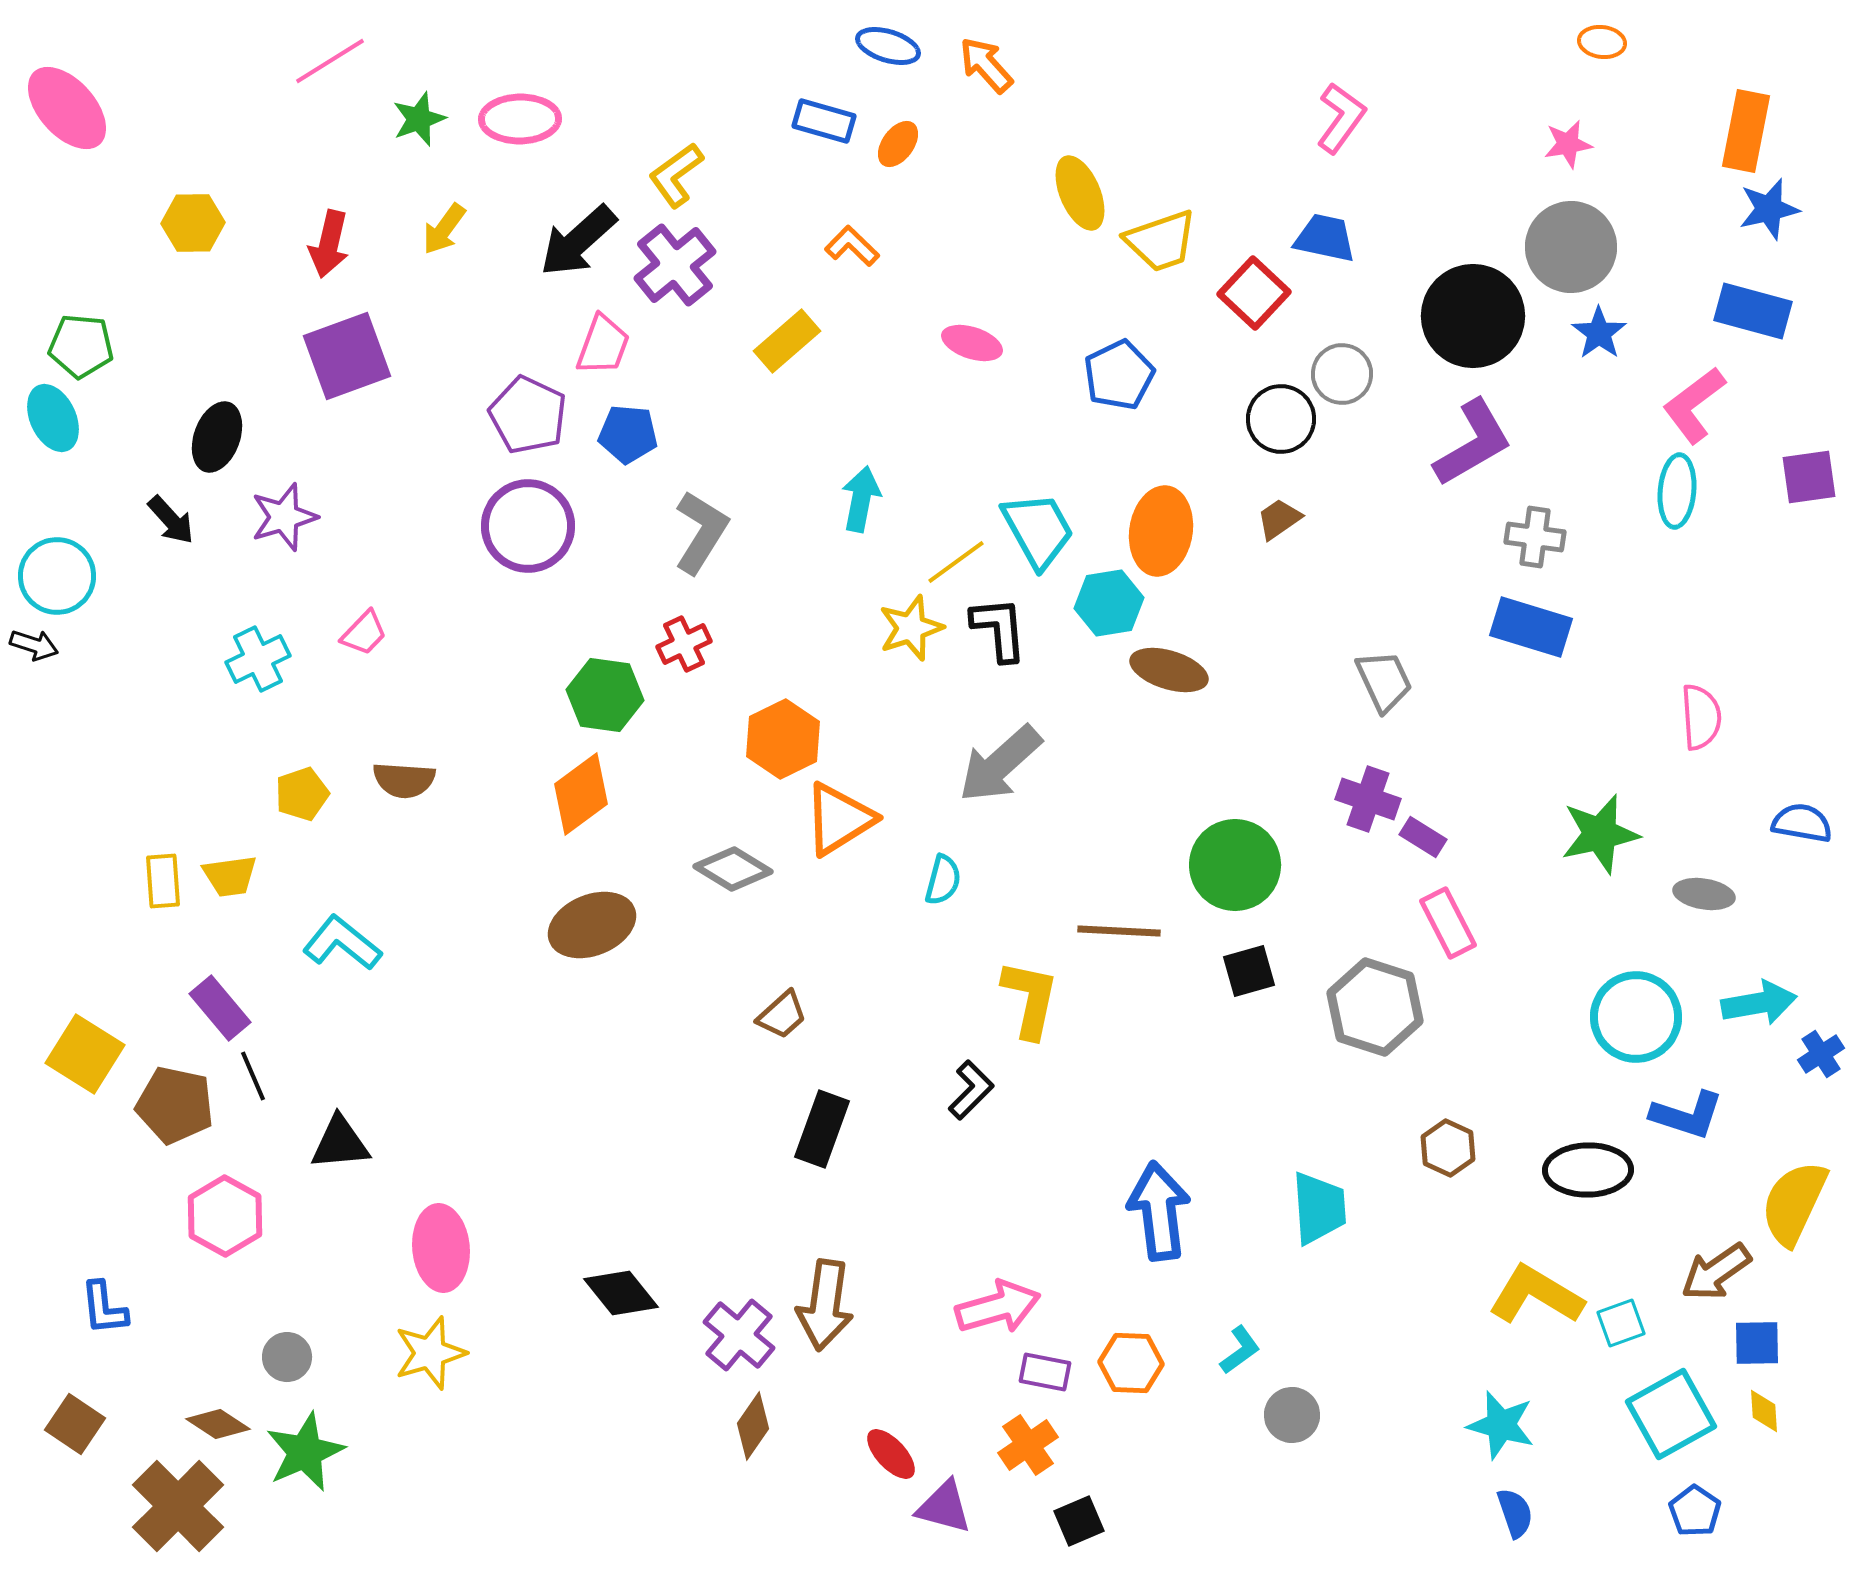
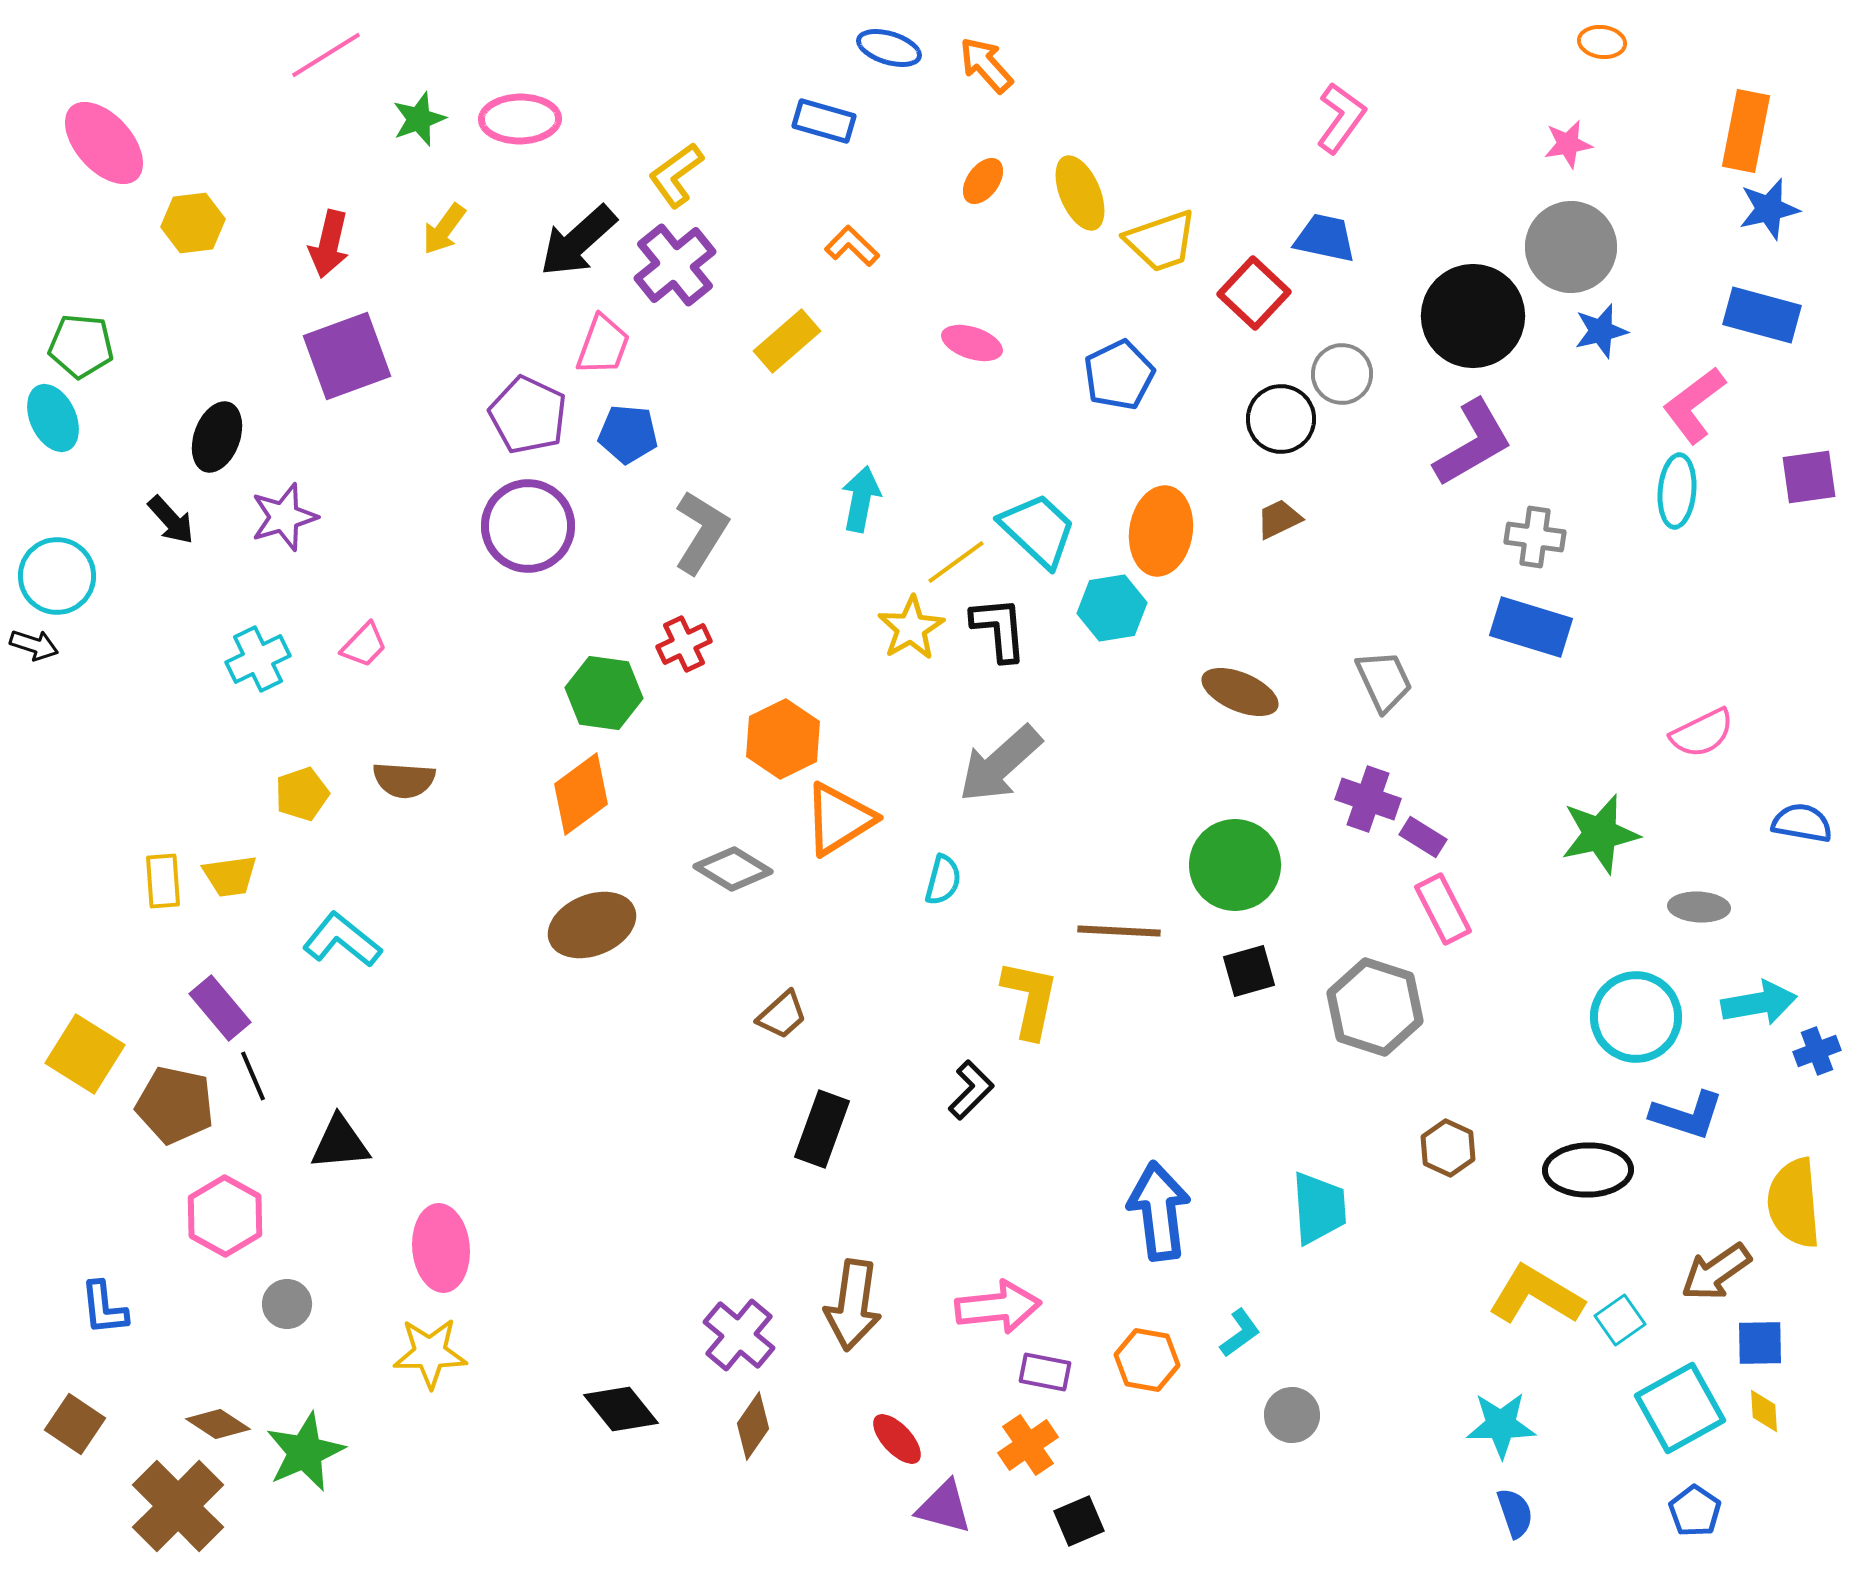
blue ellipse at (888, 46): moved 1 px right, 2 px down
pink line at (330, 61): moved 4 px left, 6 px up
pink ellipse at (67, 108): moved 37 px right, 35 px down
orange ellipse at (898, 144): moved 85 px right, 37 px down
yellow hexagon at (193, 223): rotated 6 degrees counterclockwise
blue rectangle at (1753, 311): moved 9 px right, 4 px down
blue star at (1599, 333): moved 2 px right, 2 px up; rotated 22 degrees clockwise
brown trapezoid at (1279, 519): rotated 9 degrees clockwise
cyan trapezoid at (1038, 530): rotated 18 degrees counterclockwise
cyan hexagon at (1109, 603): moved 3 px right, 5 px down
yellow star at (911, 628): rotated 12 degrees counterclockwise
pink trapezoid at (364, 633): moved 12 px down
brown ellipse at (1169, 670): moved 71 px right, 22 px down; rotated 6 degrees clockwise
green hexagon at (605, 695): moved 1 px left, 2 px up
pink semicircle at (1701, 717): moved 1 px right, 16 px down; rotated 68 degrees clockwise
gray ellipse at (1704, 894): moved 5 px left, 13 px down; rotated 6 degrees counterclockwise
pink rectangle at (1448, 923): moved 5 px left, 14 px up
cyan L-shape at (342, 943): moved 3 px up
blue cross at (1821, 1054): moved 4 px left, 3 px up; rotated 12 degrees clockwise
yellow semicircle at (1794, 1203): rotated 30 degrees counterclockwise
black diamond at (621, 1293): moved 116 px down
brown arrow at (825, 1305): moved 28 px right
pink arrow at (998, 1307): rotated 10 degrees clockwise
cyan square at (1621, 1323): moved 1 px left, 3 px up; rotated 15 degrees counterclockwise
blue square at (1757, 1343): moved 3 px right
cyan L-shape at (1240, 1350): moved 17 px up
yellow star at (430, 1353): rotated 16 degrees clockwise
gray circle at (287, 1357): moved 53 px up
orange hexagon at (1131, 1363): moved 16 px right, 3 px up; rotated 8 degrees clockwise
cyan square at (1671, 1414): moved 9 px right, 6 px up
cyan star at (1501, 1425): rotated 16 degrees counterclockwise
red ellipse at (891, 1454): moved 6 px right, 15 px up
